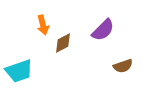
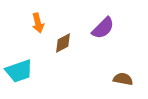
orange arrow: moved 5 px left, 2 px up
purple semicircle: moved 2 px up
brown semicircle: moved 13 px down; rotated 150 degrees counterclockwise
